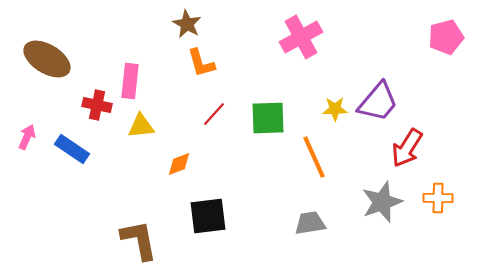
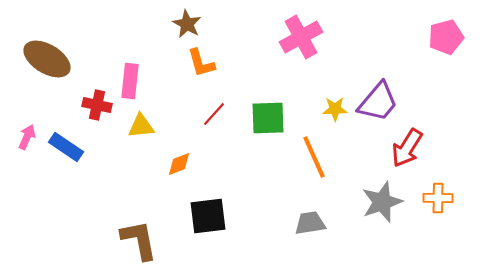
blue rectangle: moved 6 px left, 2 px up
